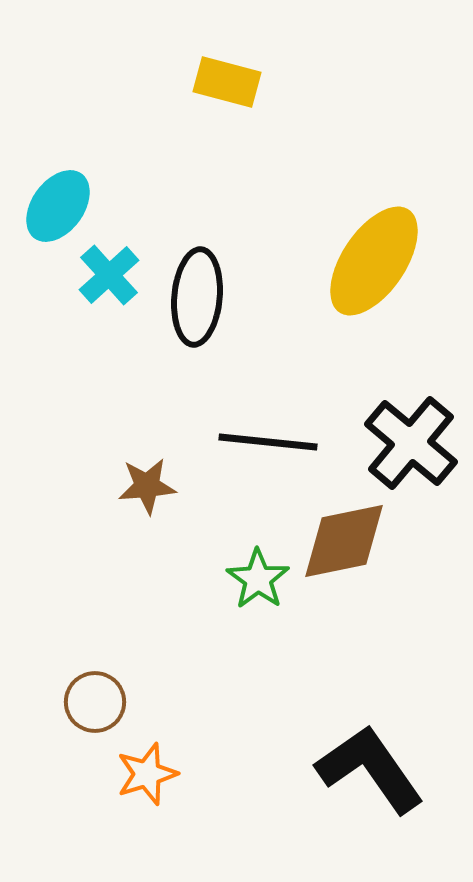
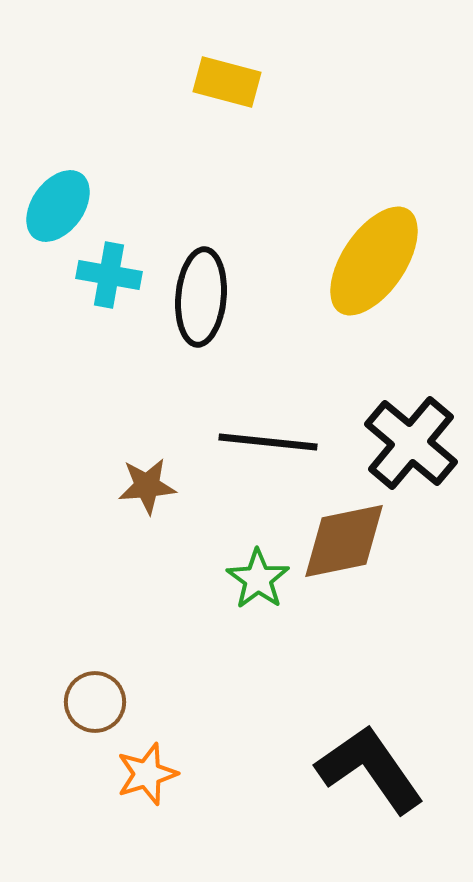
cyan cross: rotated 38 degrees counterclockwise
black ellipse: moved 4 px right
